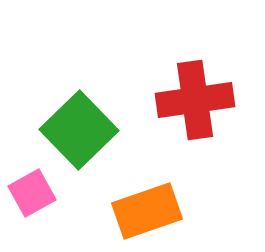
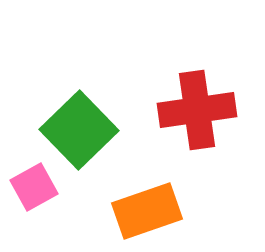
red cross: moved 2 px right, 10 px down
pink square: moved 2 px right, 6 px up
